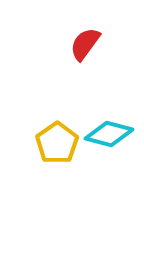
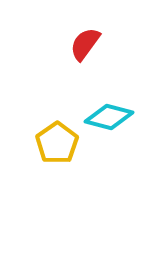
cyan diamond: moved 17 px up
